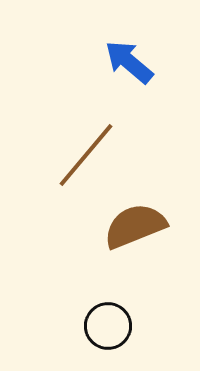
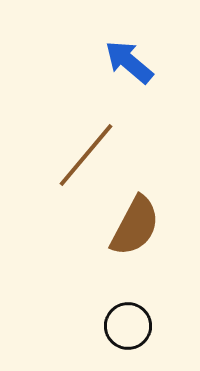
brown semicircle: rotated 140 degrees clockwise
black circle: moved 20 px right
